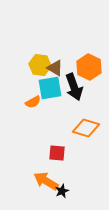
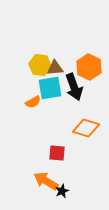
brown triangle: rotated 36 degrees counterclockwise
